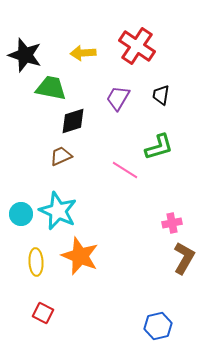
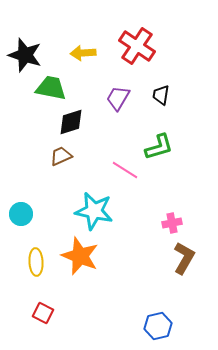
black diamond: moved 2 px left, 1 px down
cyan star: moved 36 px right; rotated 12 degrees counterclockwise
